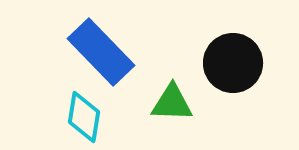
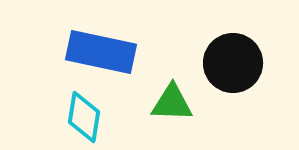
blue rectangle: rotated 34 degrees counterclockwise
